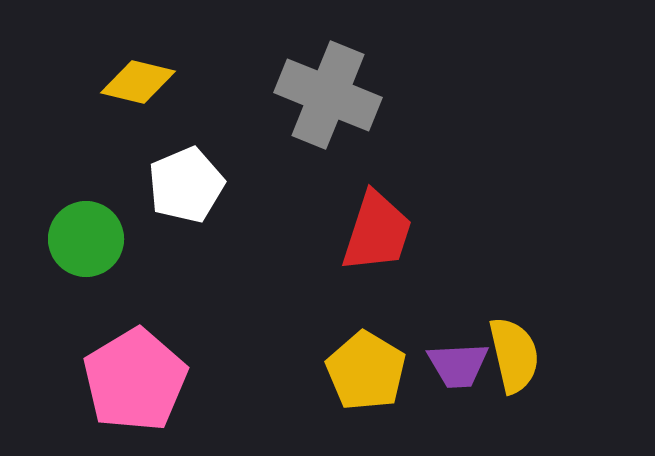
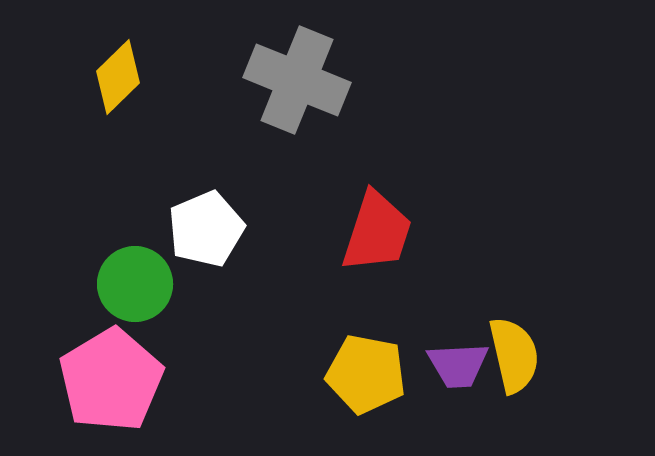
yellow diamond: moved 20 px left, 5 px up; rotated 58 degrees counterclockwise
gray cross: moved 31 px left, 15 px up
white pentagon: moved 20 px right, 44 px down
green circle: moved 49 px right, 45 px down
yellow pentagon: moved 3 px down; rotated 20 degrees counterclockwise
pink pentagon: moved 24 px left
